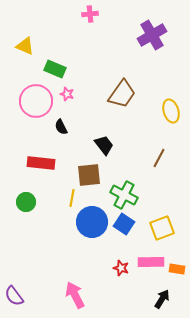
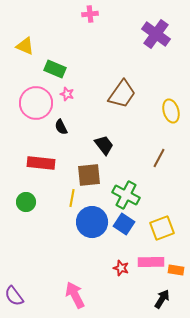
purple cross: moved 4 px right, 1 px up; rotated 24 degrees counterclockwise
pink circle: moved 2 px down
green cross: moved 2 px right
orange rectangle: moved 1 px left, 1 px down
